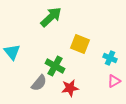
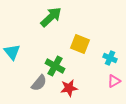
red star: moved 1 px left
